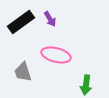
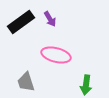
gray trapezoid: moved 3 px right, 10 px down
